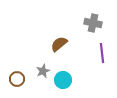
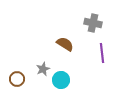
brown semicircle: moved 6 px right; rotated 72 degrees clockwise
gray star: moved 2 px up
cyan circle: moved 2 px left
